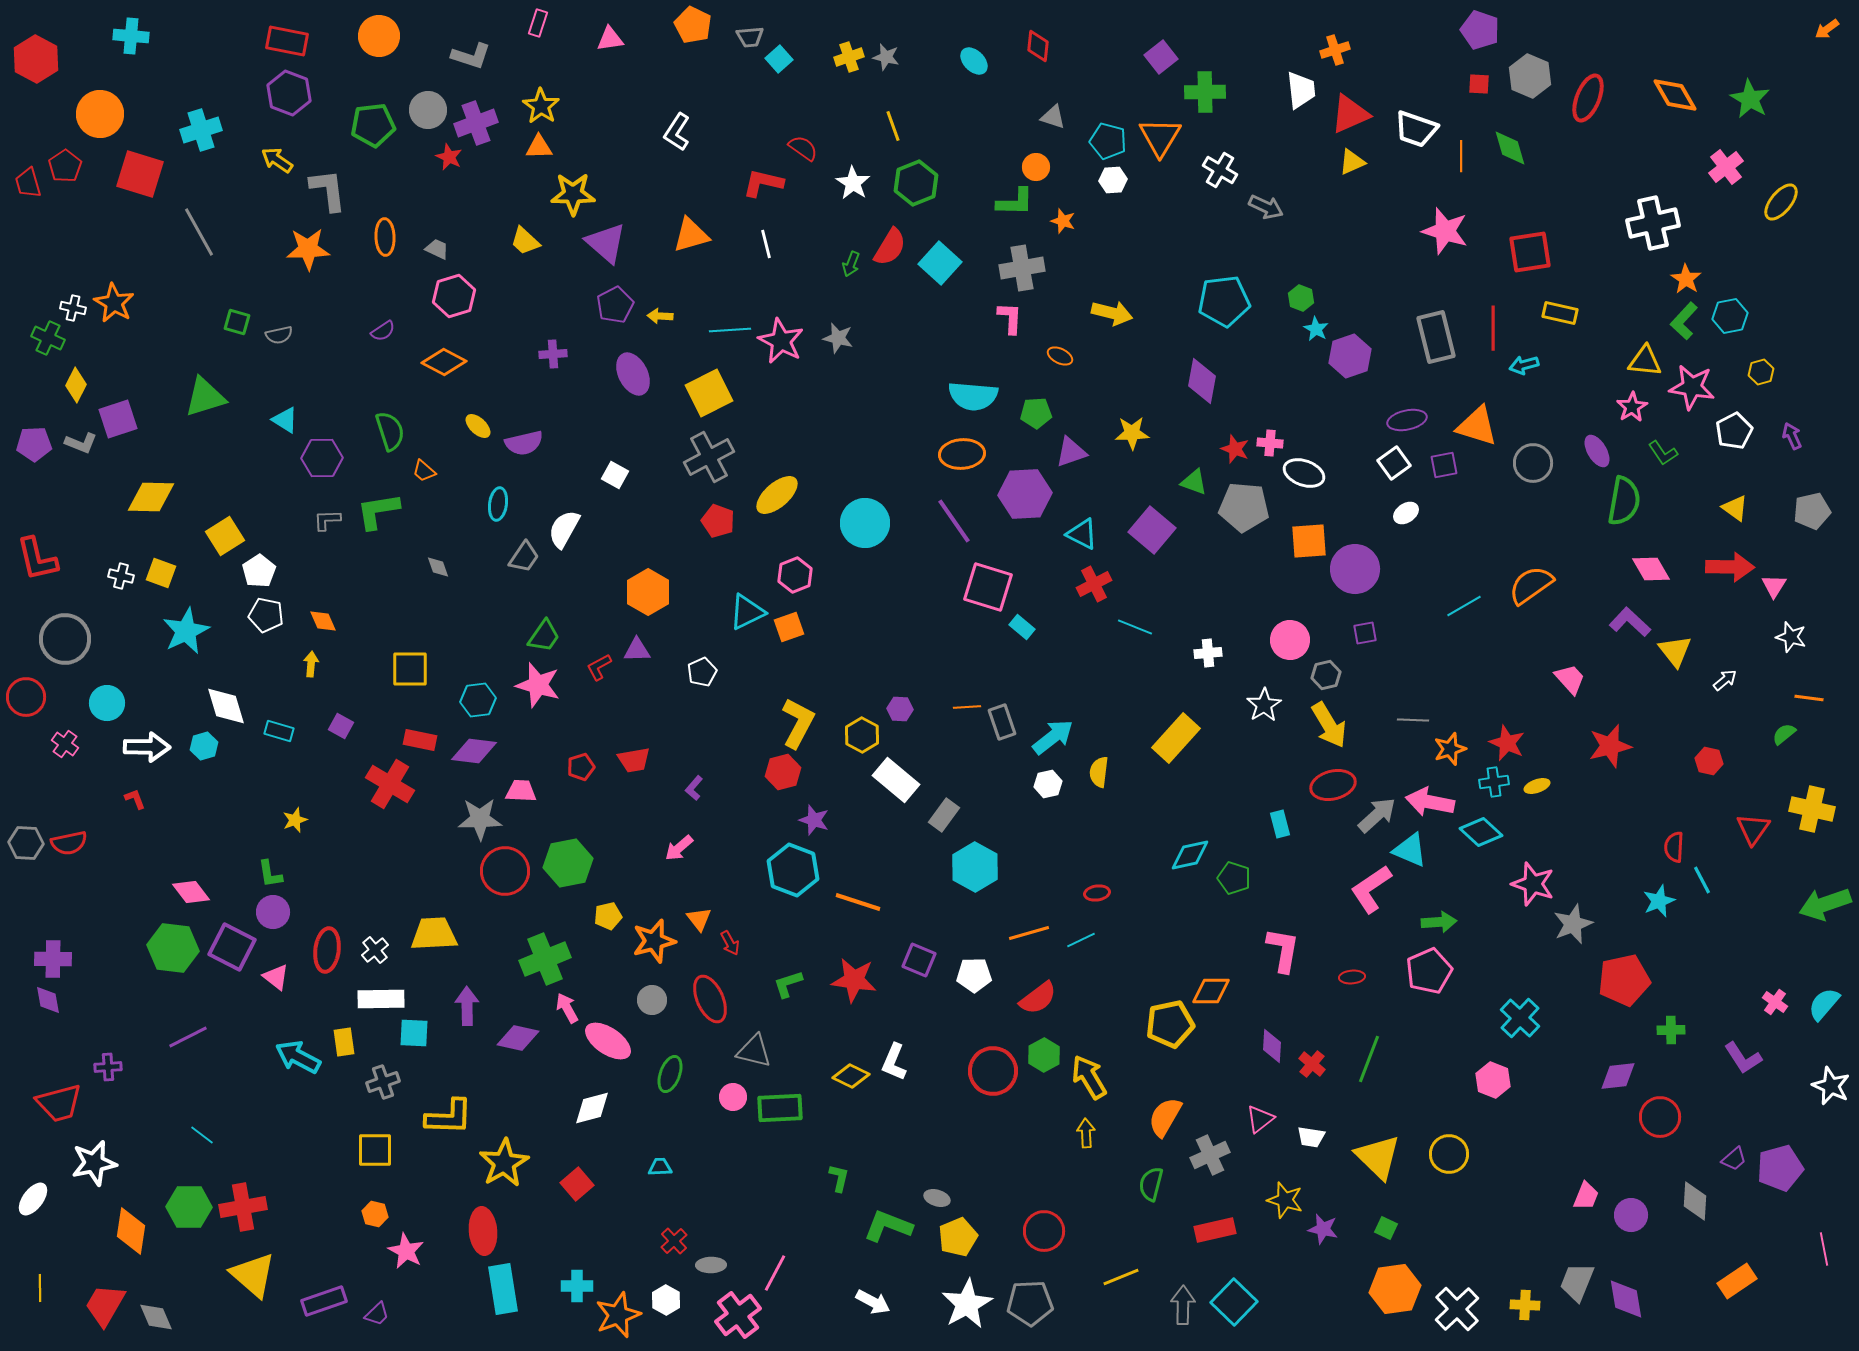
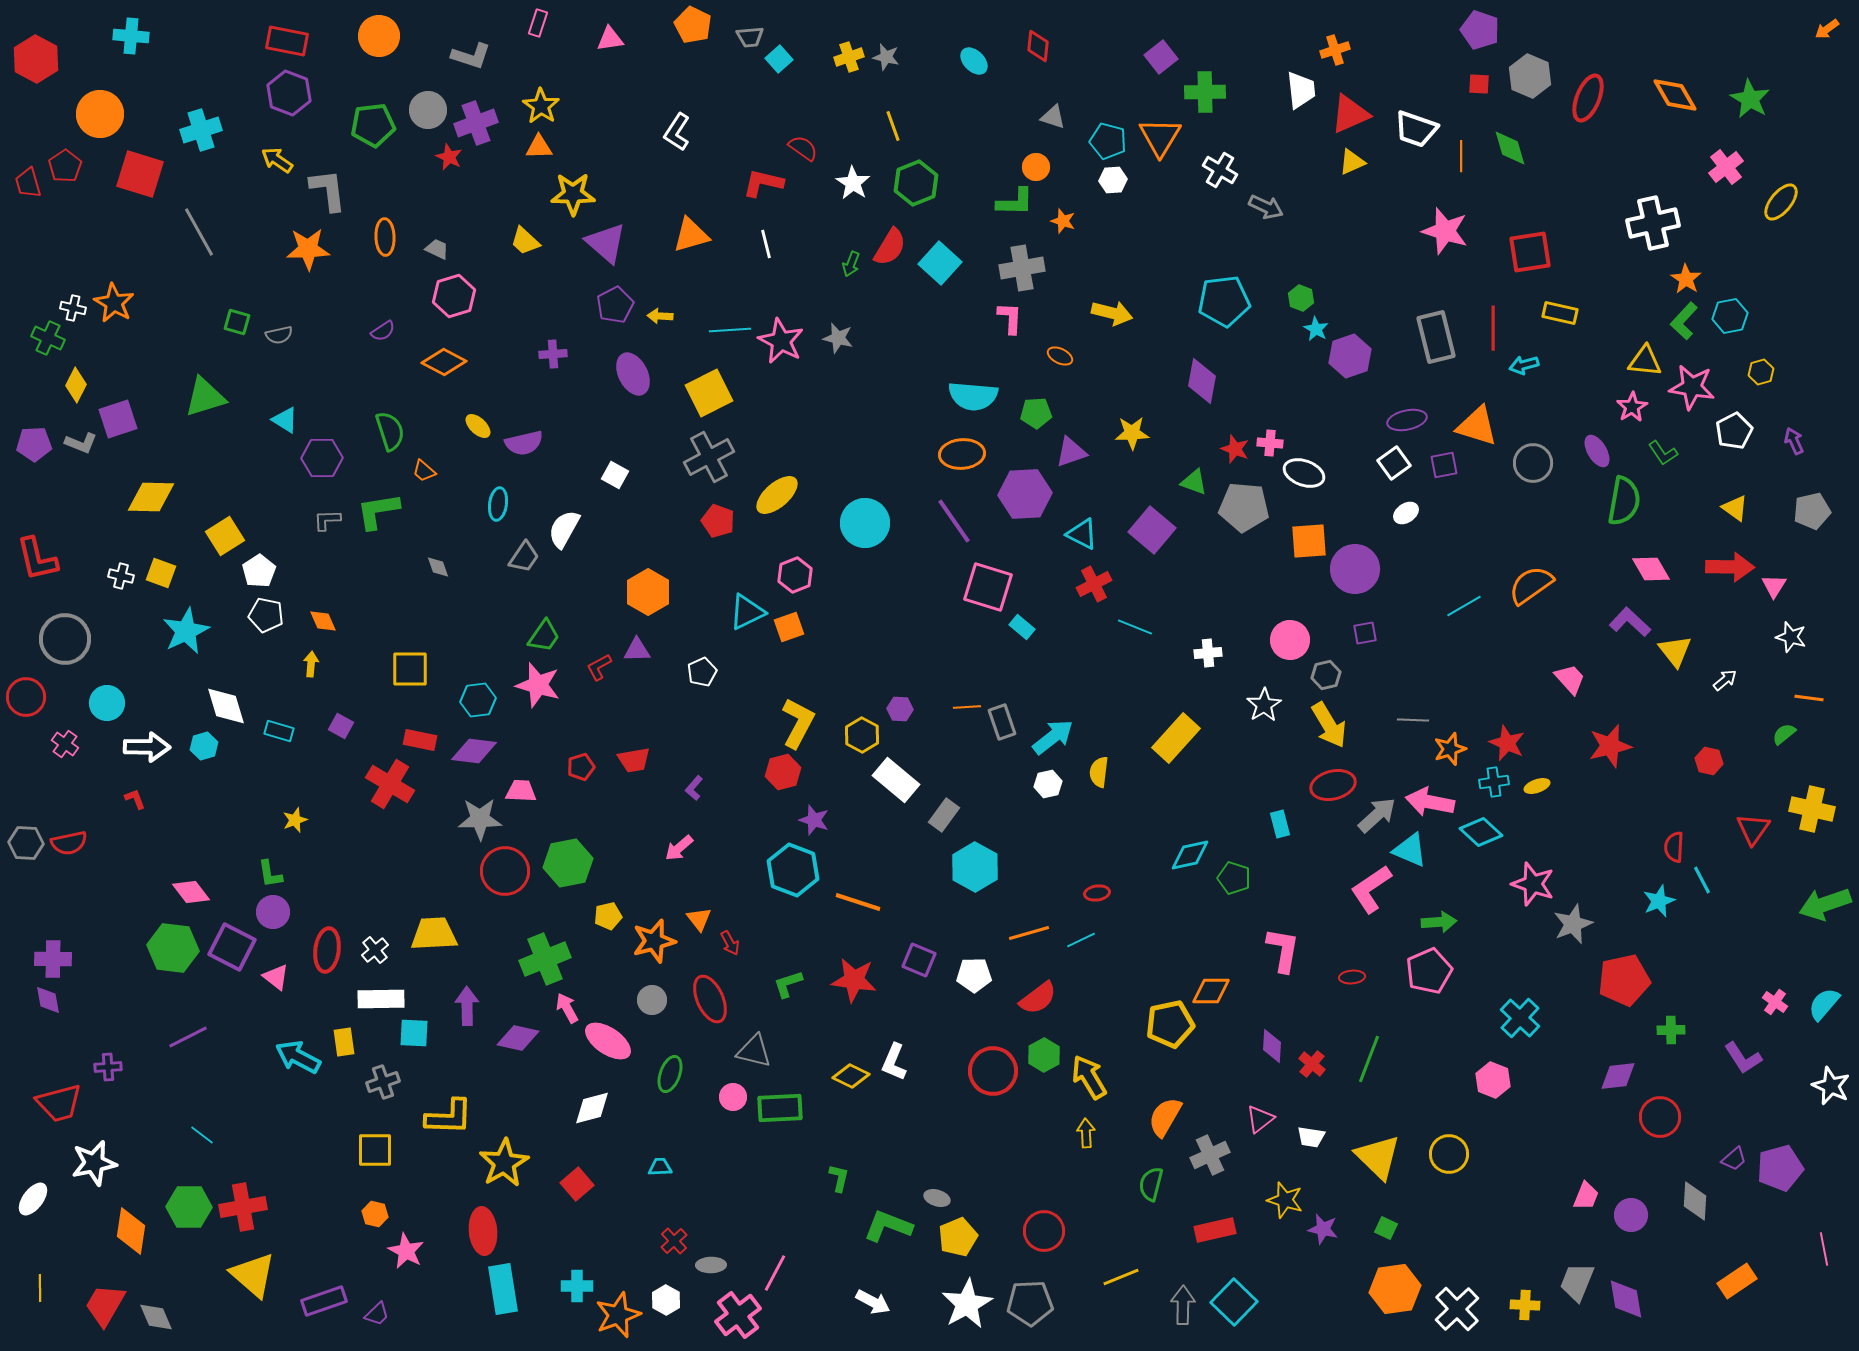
purple arrow at (1792, 436): moved 2 px right, 5 px down
